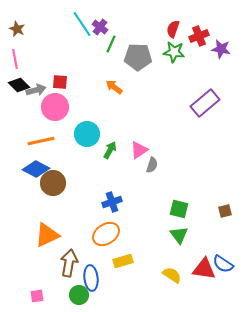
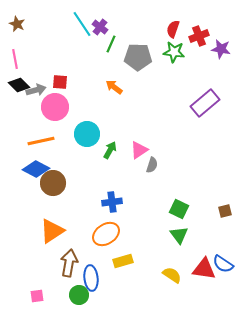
brown star: moved 5 px up
blue cross: rotated 12 degrees clockwise
green square: rotated 12 degrees clockwise
orange triangle: moved 5 px right, 4 px up; rotated 8 degrees counterclockwise
